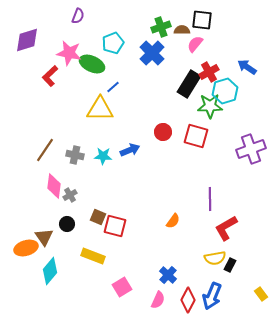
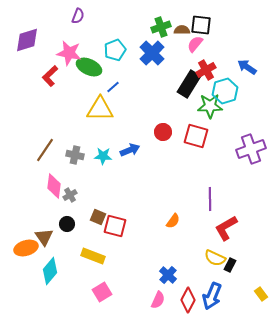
black square at (202, 20): moved 1 px left, 5 px down
cyan pentagon at (113, 43): moved 2 px right, 7 px down
green ellipse at (92, 64): moved 3 px left, 3 px down
red cross at (209, 72): moved 3 px left, 2 px up
yellow semicircle at (215, 258): rotated 35 degrees clockwise
pink square at (122, 287): moved 20 px left, 5 px down
